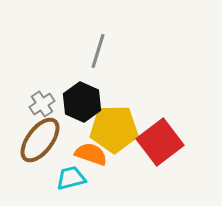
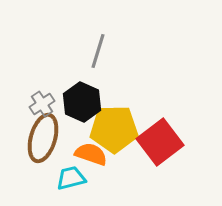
brown ellipse: moved 3 px right, 2 px up; rotated 21 degrees counterclockwise
